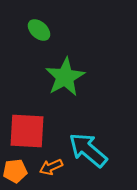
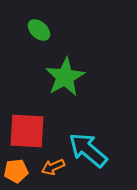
orange arrow: moved 2 px right
orange pentagon: moved 1 px right
